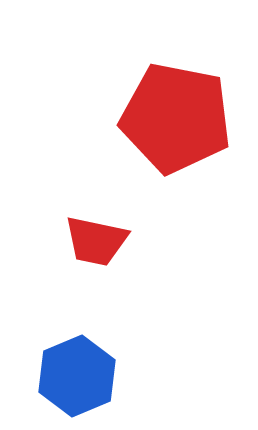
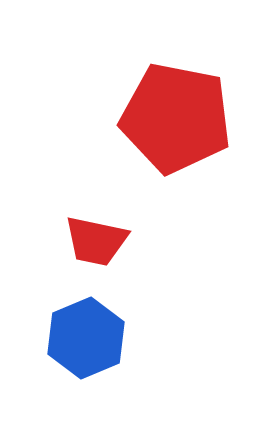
blue hexagon: moved 9 px right, 38 px up
